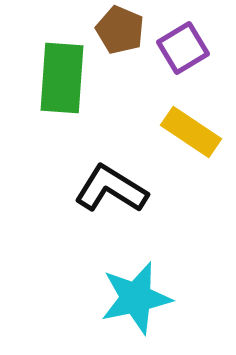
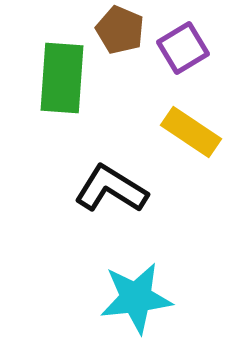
cyan star: rotated 6 degrees clockwise
